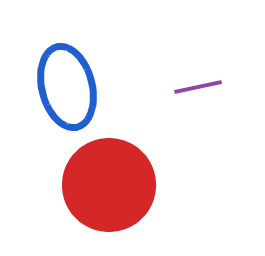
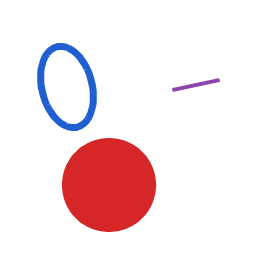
purple line: moved 2 px left, 2 px up
